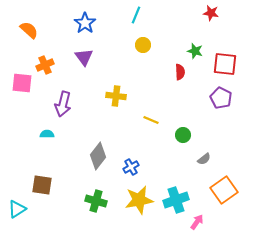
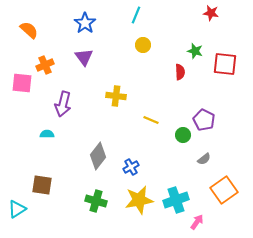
purple pentagon: moved 17 px left, 22 px down
